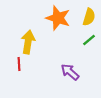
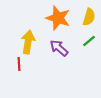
green line: moved 1 px down
purple arrow: moved 11 px left, 24 px up
